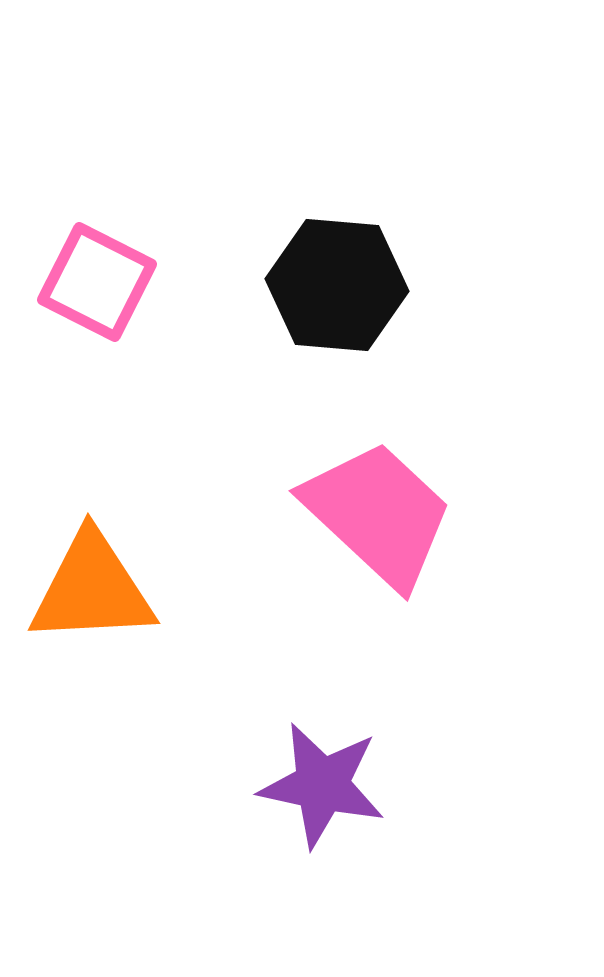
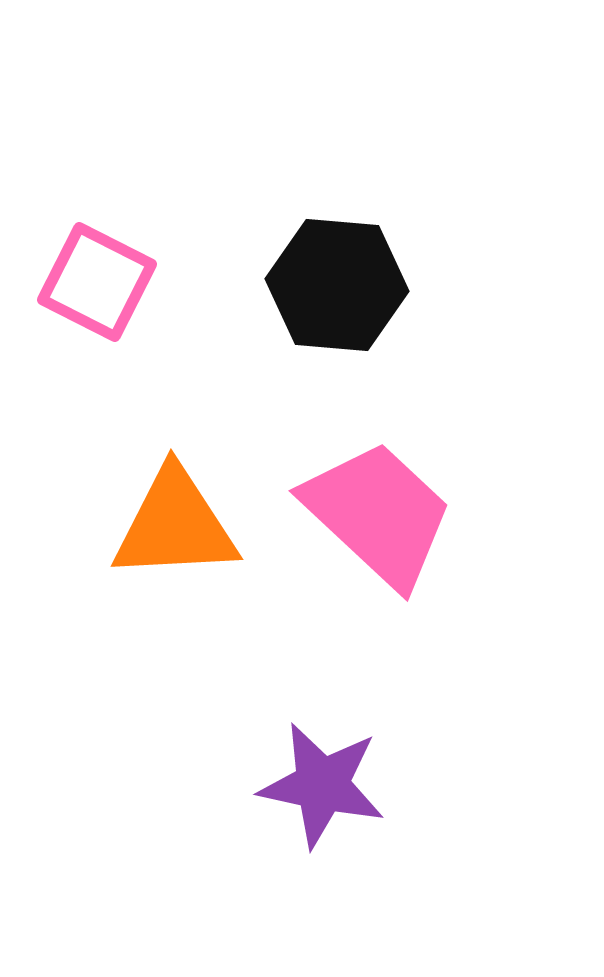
orange triangle: moved 83 px right, 64 px up
